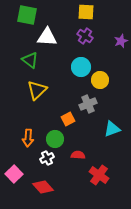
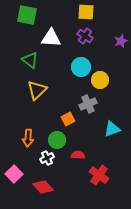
white triangle: moved 4 px right, 1 px down
green circle: moved 2 px right, 1 px down
